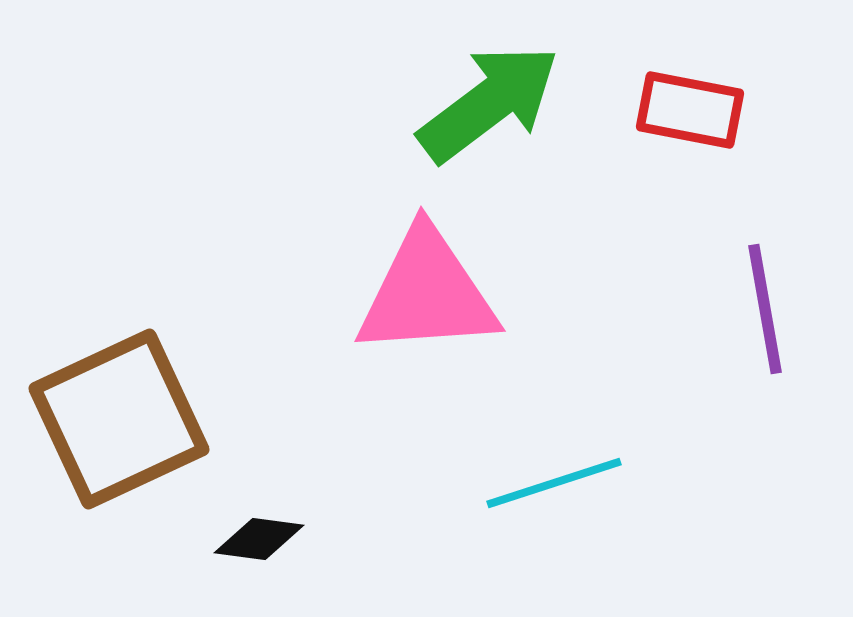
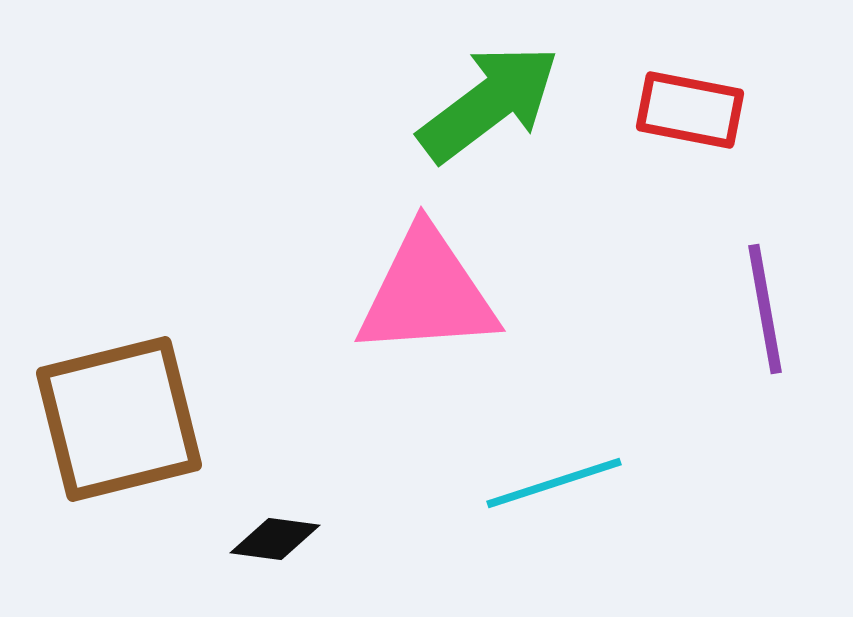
brown square: rotated 11 degrees clockwise
black diamond: moved 16 px right
